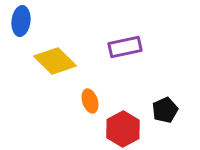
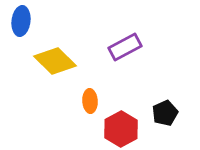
purple rectangle: rotated 16 degrees counterclockwise
orange ellipse: rotated 15 degrees clockwise
black pentagon: moved 3 px down
red hexagon: moved 2 px left
